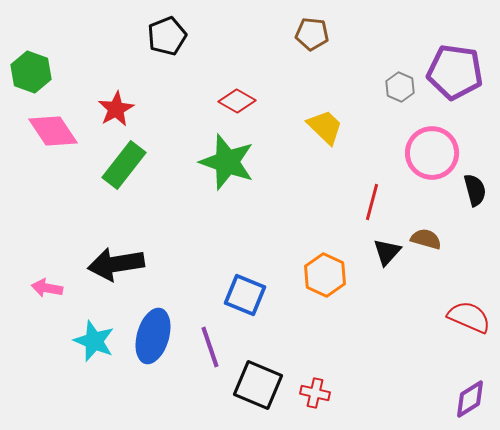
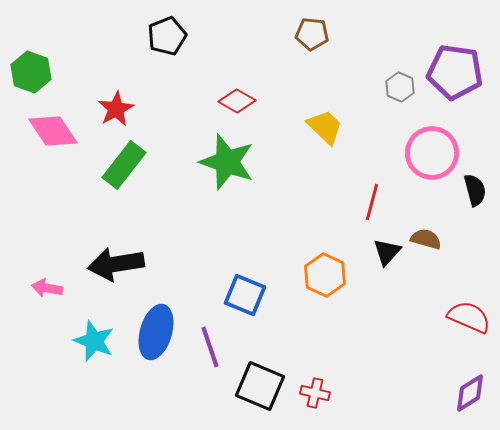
blue ellipse: moved 3 px right, 4 px up
black square: moved 2 px right, 1 px down
purple diamond: moved 6 px up
